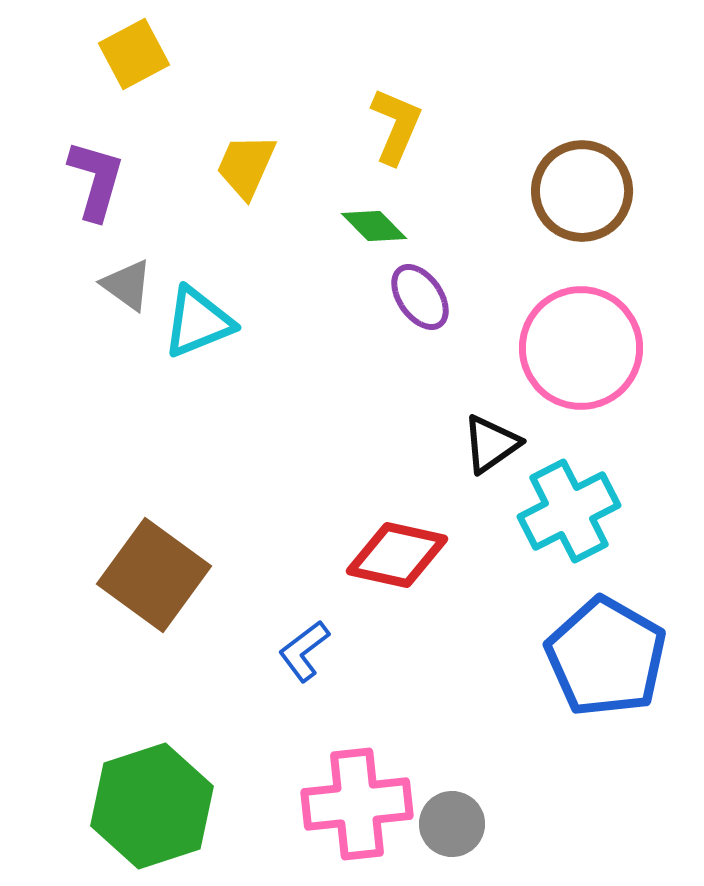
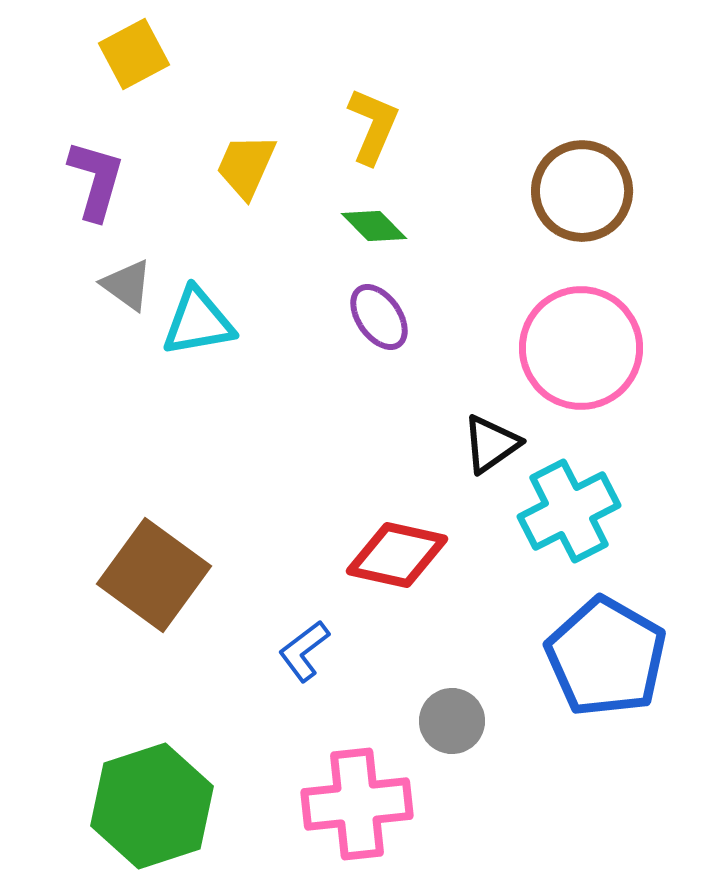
yellow L-shape: moved 23 px left
purple ellipse: moved 41 px left, 20 px down
cyan triangle: rotated 12 degrees clockwise
gray circle: moved 103 px up
